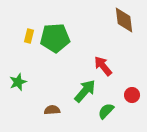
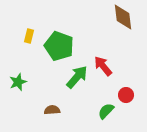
brown diamond: moved 1 px left, 3 px up
green pentagon: moved 4 px right, 8 px down; rotated 24 degrees clockwise
green arrow: moved 8 px left, 14 px up
red circle: moved 6 px left
